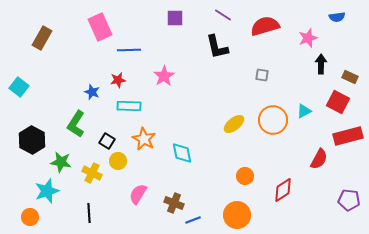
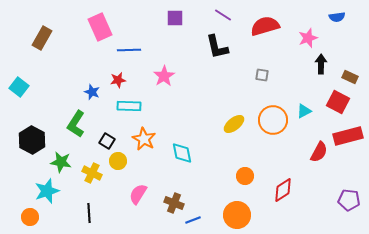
red semicircle at (319, 159): moved 7 px up
